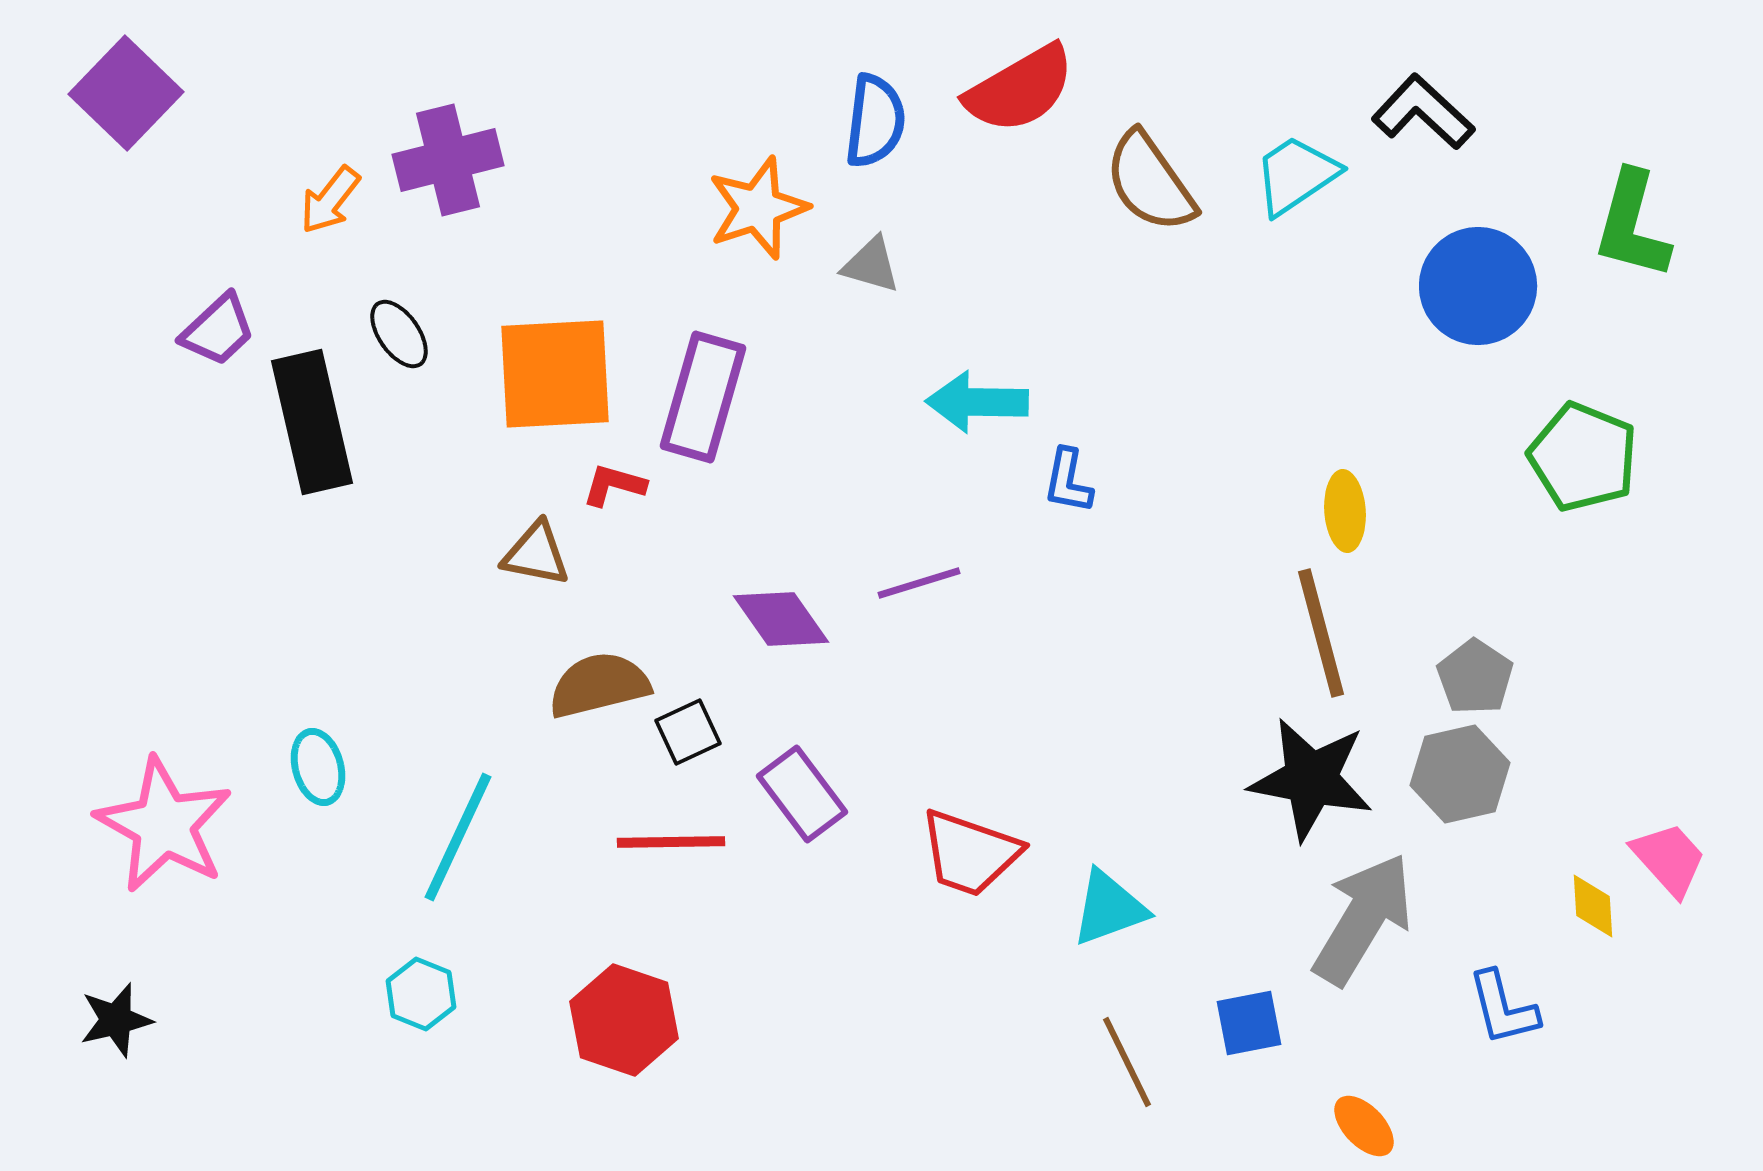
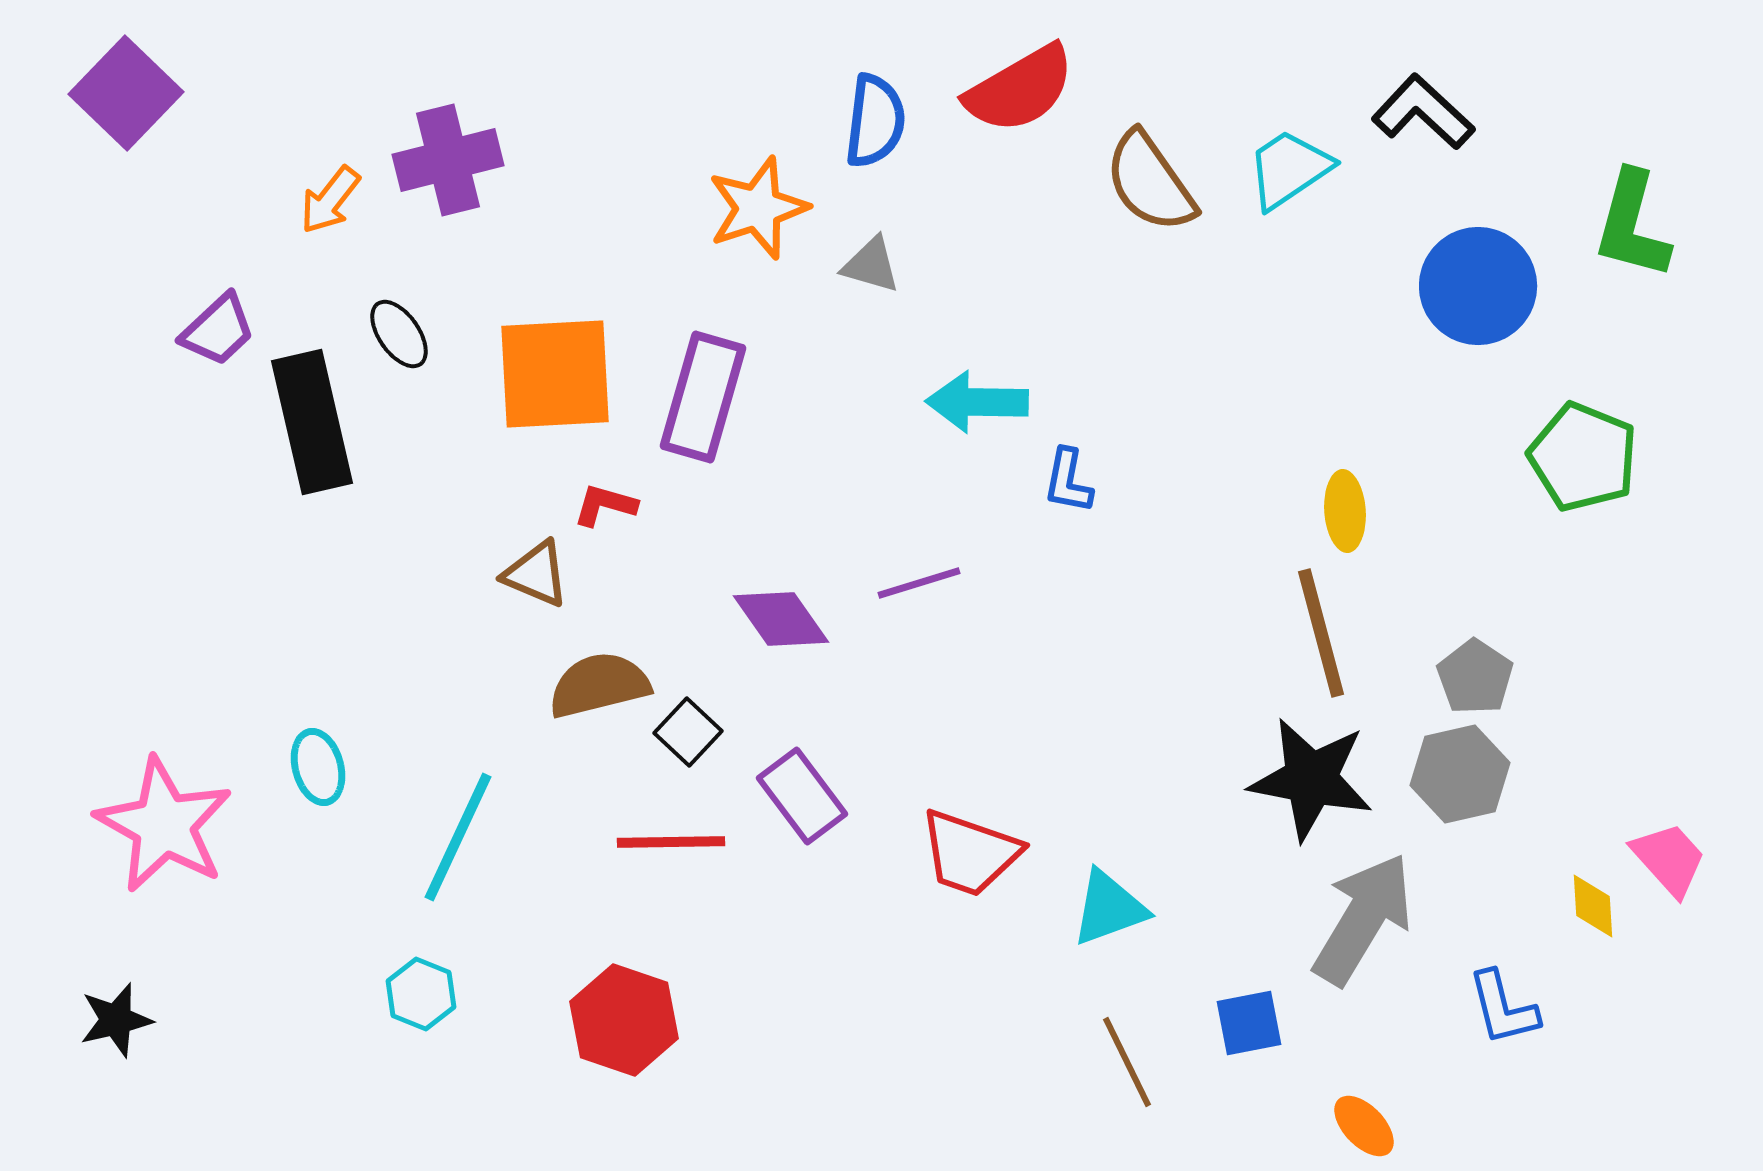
cyan trapezoid at (1296, 175): moved 7 px left, 6 px up
red L-shape at (614, 485): moved 9 px left, 20 px down
brown triangle at (536, 554): moved 20 px down; rotated 12 degrees clockwise
black square at (688, 732): rotated 22 degrees counterclockwise
purple rectangle at (802, 794): moved 2 px down
